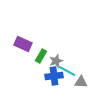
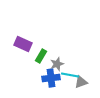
gray star: moved 1 px right, 3 px down
cyan line: moved 3 px right, 4 px down; rotated 18 degrees counterclockwise
blue cross: moved 3 px left, 2 px down
gray triangle: rotated 24 degrees counterclockwise
